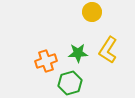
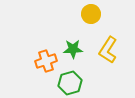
yellow circle: moved 1 px left, 2 px down
green star: moved 5 px left, 4 px up
